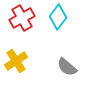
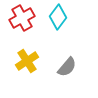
yellow cross: moved 11 px right
gray semicircle: rotated 90 degrees counterclockwise
